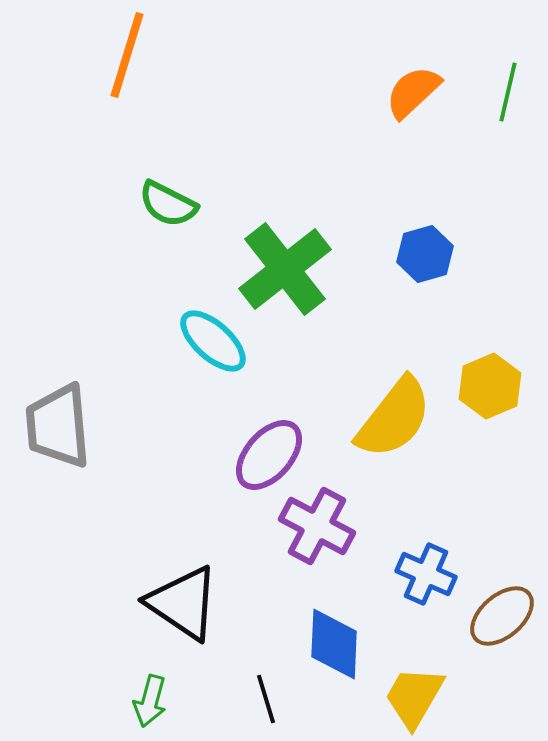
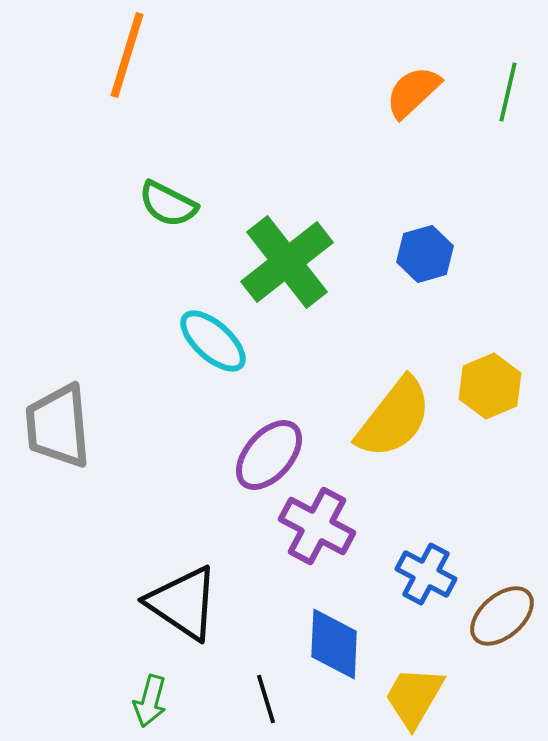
green cross: moved 2 px right, 7 px up
blue cross: rotated 4 degrees clockwise
